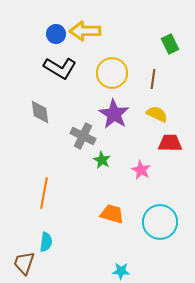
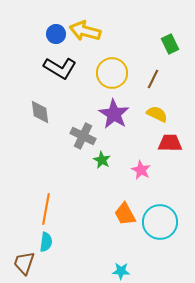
yellow arrow: rotated 16 degrees clockwise
brown line: rotated 18 degrees clockwise
orange line: moved 2 px right, 16 px down
orange trapezoid: moved 13 px right; rotated 135 degrees counterclockwise
